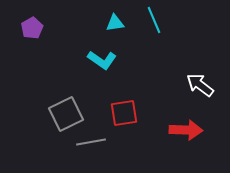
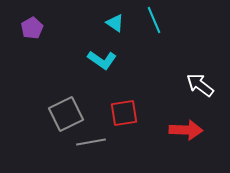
cyan triangle: rotated 42 degrees clockwise
